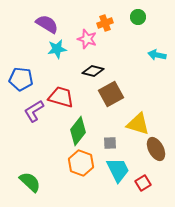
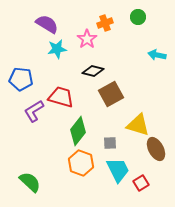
pink star: rotated 18 degrees clockwise
yellow triangle: moved 1 px down
red square: moved 2 px left
